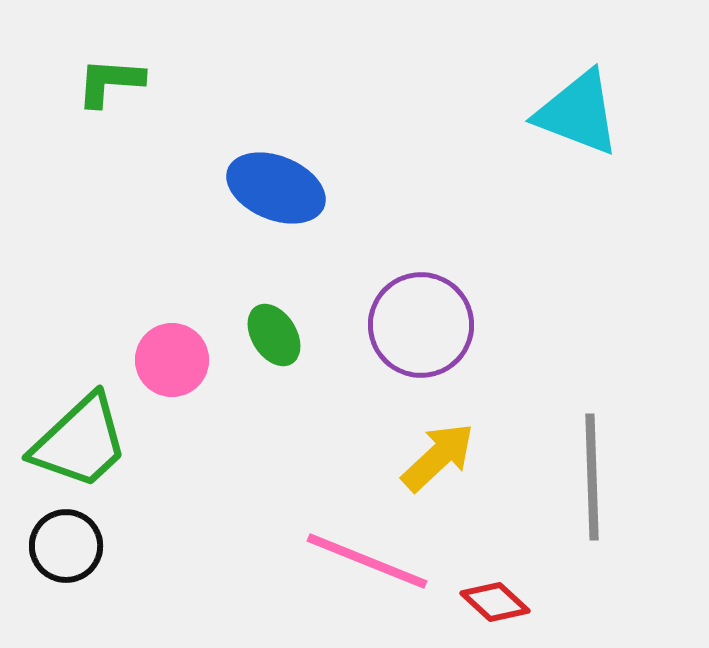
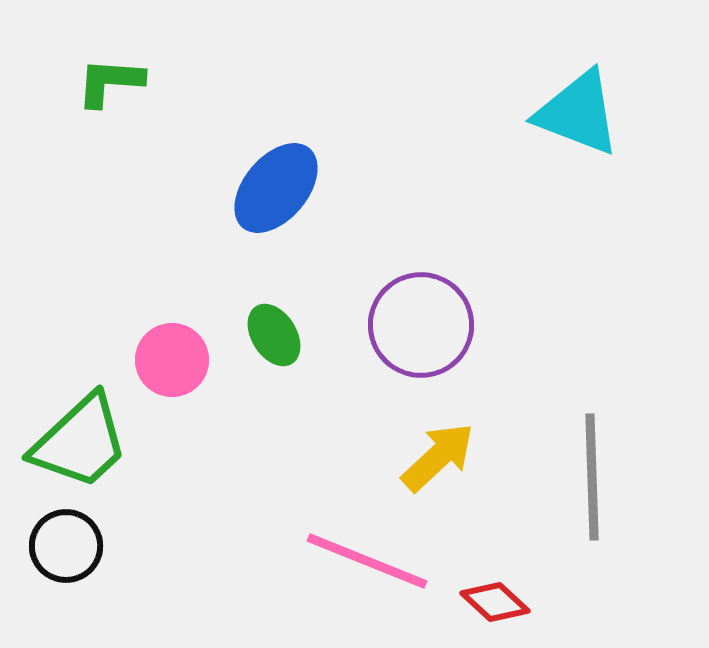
blue ellipse: rotated 72 degrees counterclockwise
